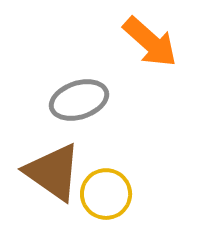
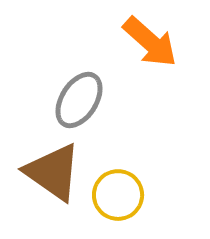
gray ellipse: rotated 40 degrees counterclockwise
yellow circle: moved 12 px right, 1 px down
